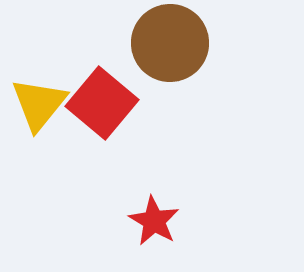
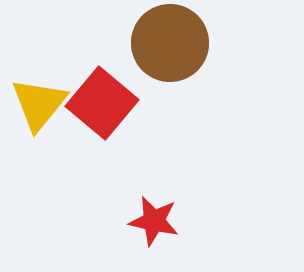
red star: rotated 18 degrees counterclockwise
